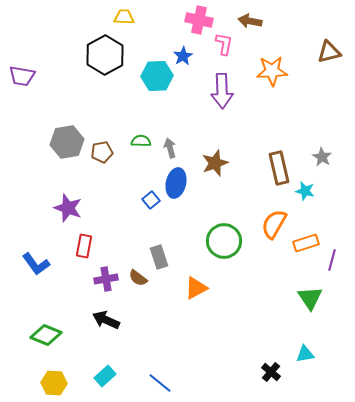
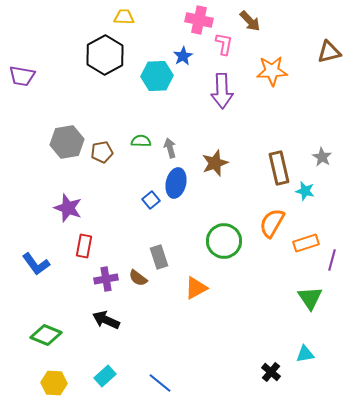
brown arrow: rotated 145 degrees counterclockwise
orange semicircle: moved 2 px left, 1 px up
